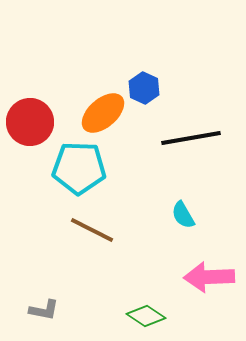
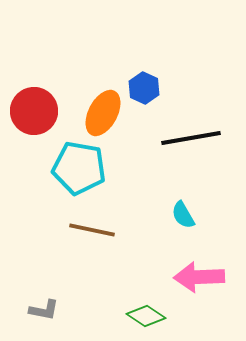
orange ellipse: rotated 21 degrees counterclockwise
red circle: moved 4 px right, 11 px up
cyan pentagon: rotated 8 degrees clockwise
brown line: rotated 15 degrees counterclockwise
pink arrow: moved 10 px left
